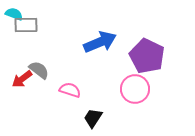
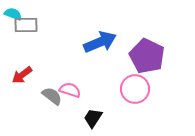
cyan semicircle: moved 1 px left
gray semicircle: moved 13 px right, 26 px down
red arrow: moved 4 px up
